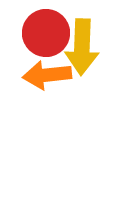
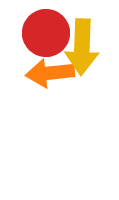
orange arrow: moved 3 px right, 2 px up
